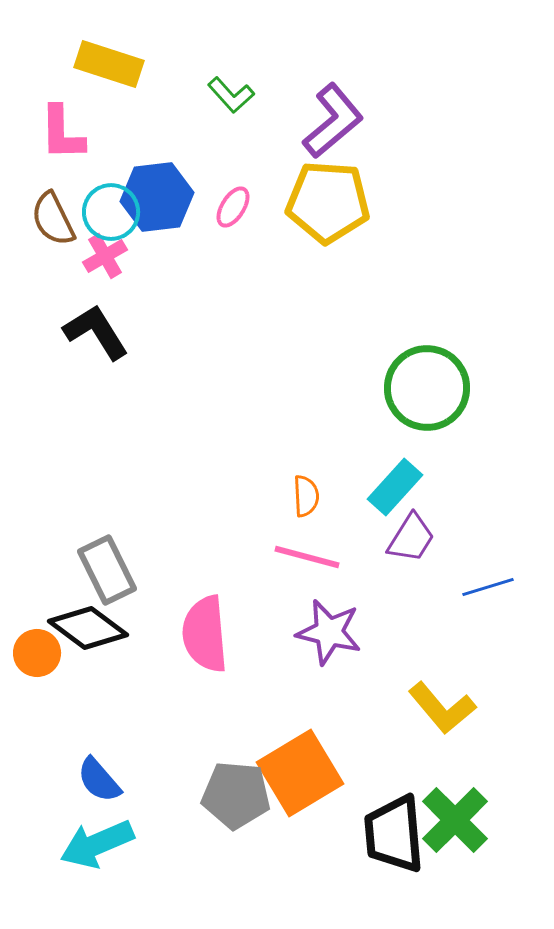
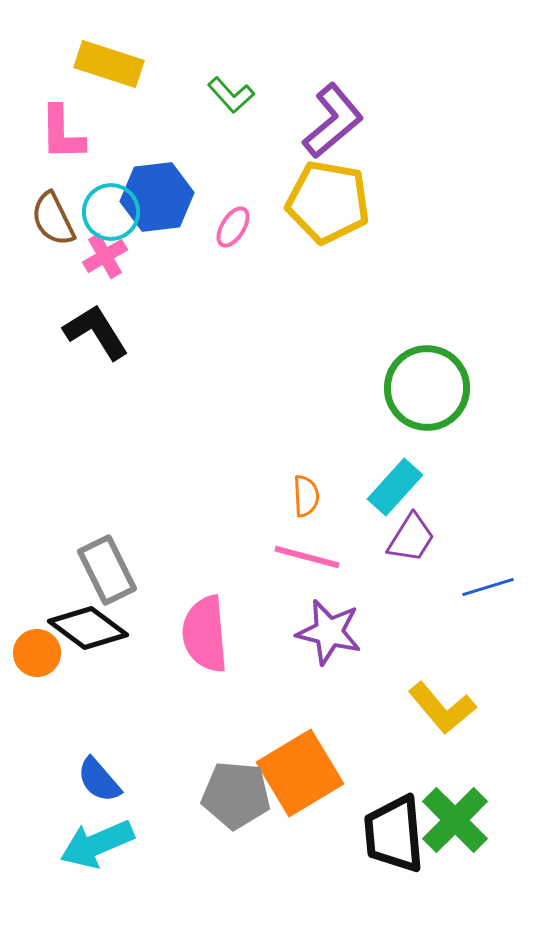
yellow pentagon: rotated 6 degrees clockwise
pink ellipse: moved 20 px down
